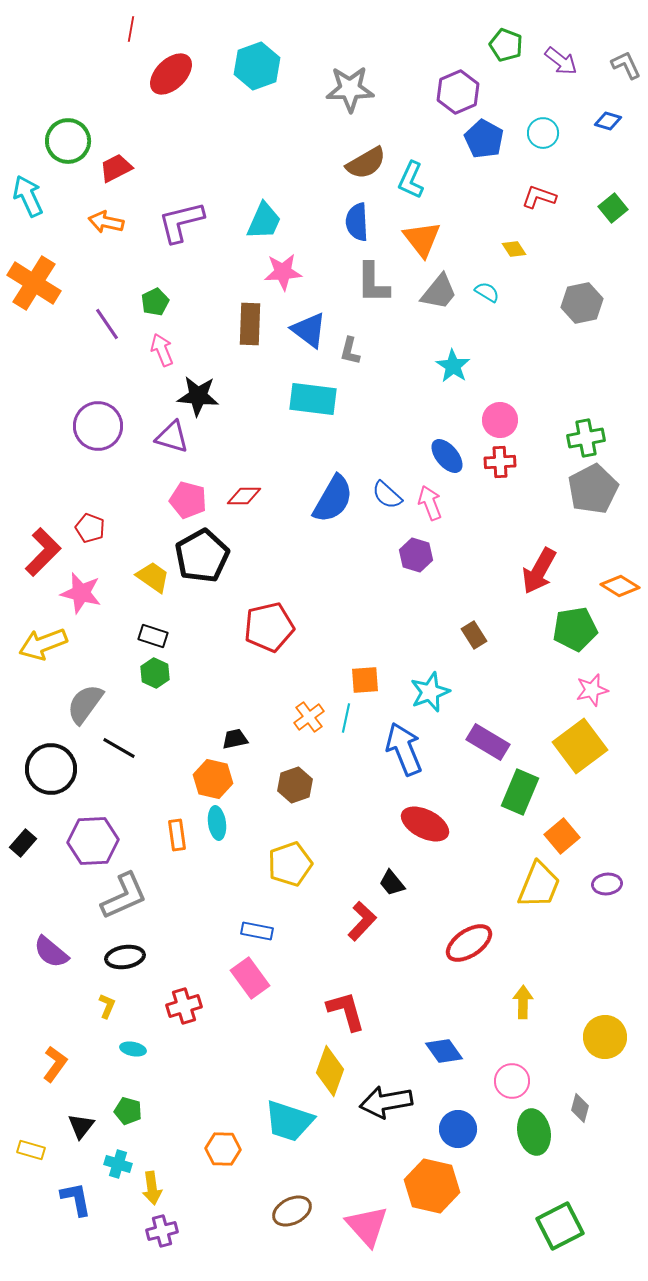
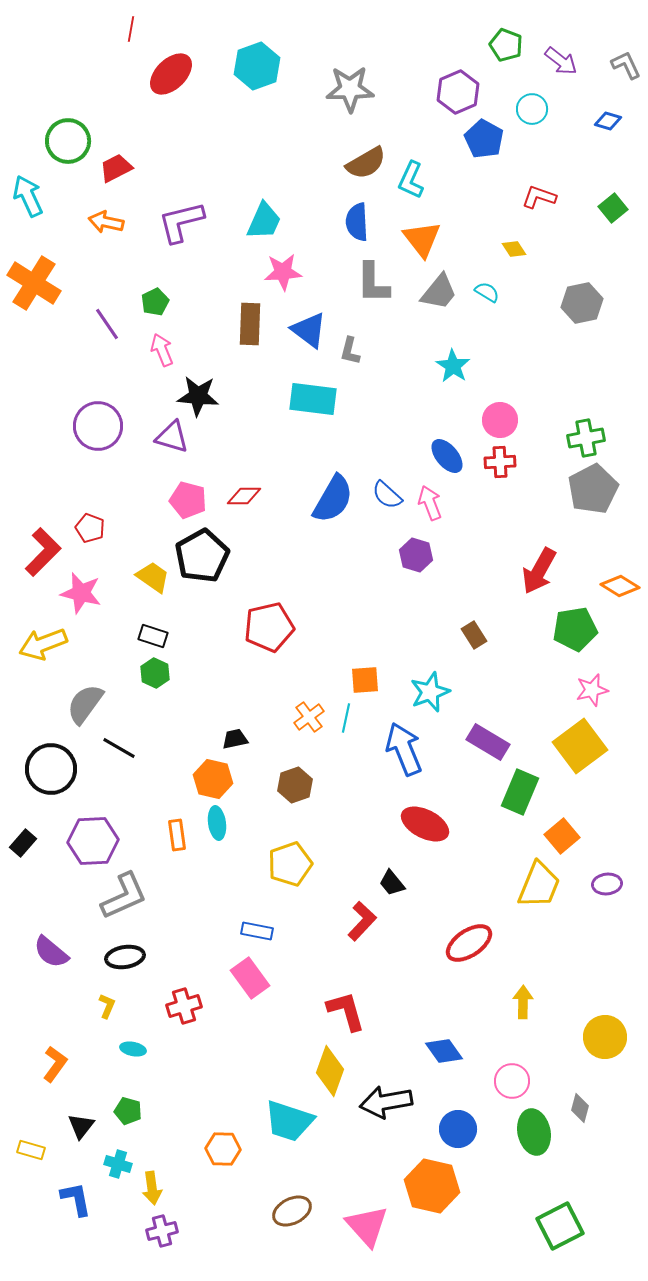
cyan circle at (543, 133): moved 11 px left, 24 px up
